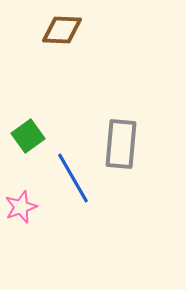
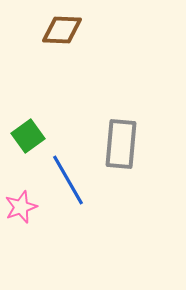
blue line: moved 5 px left, 2 px down
